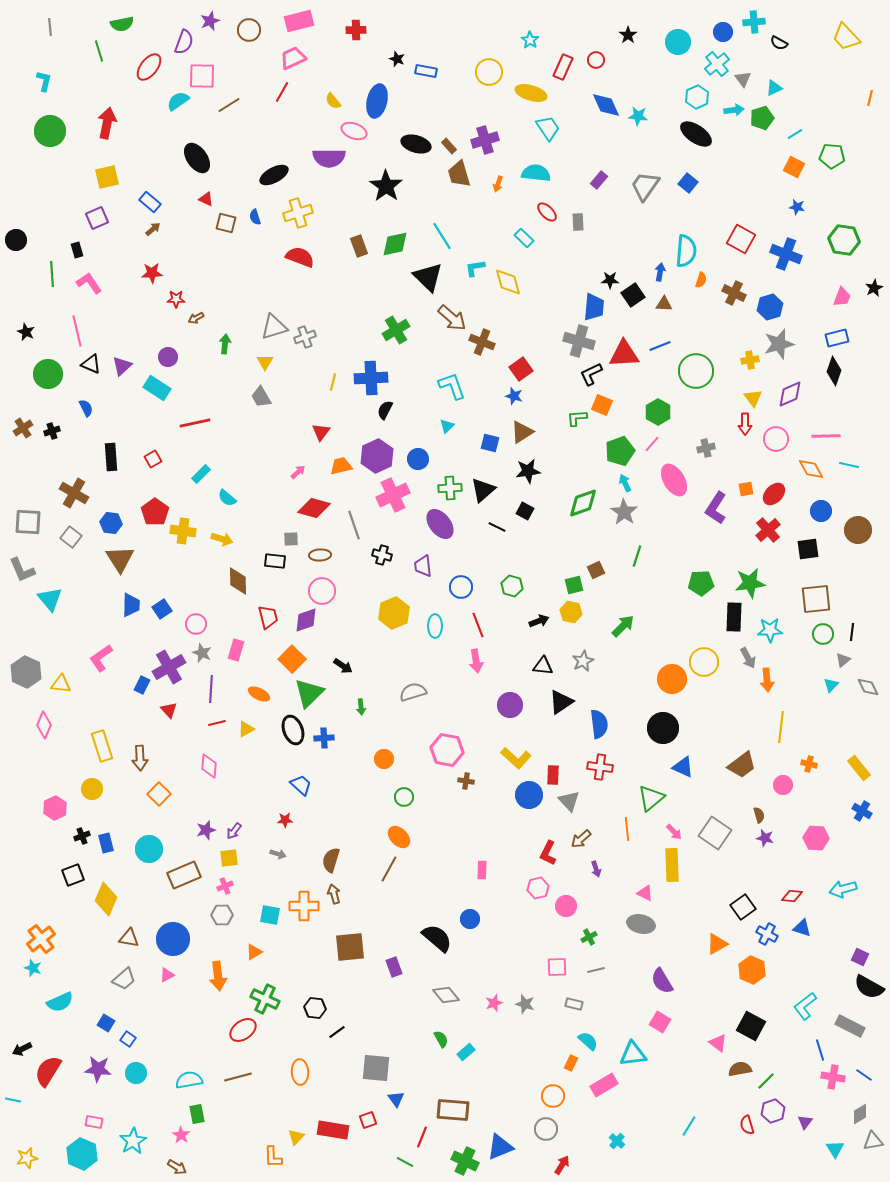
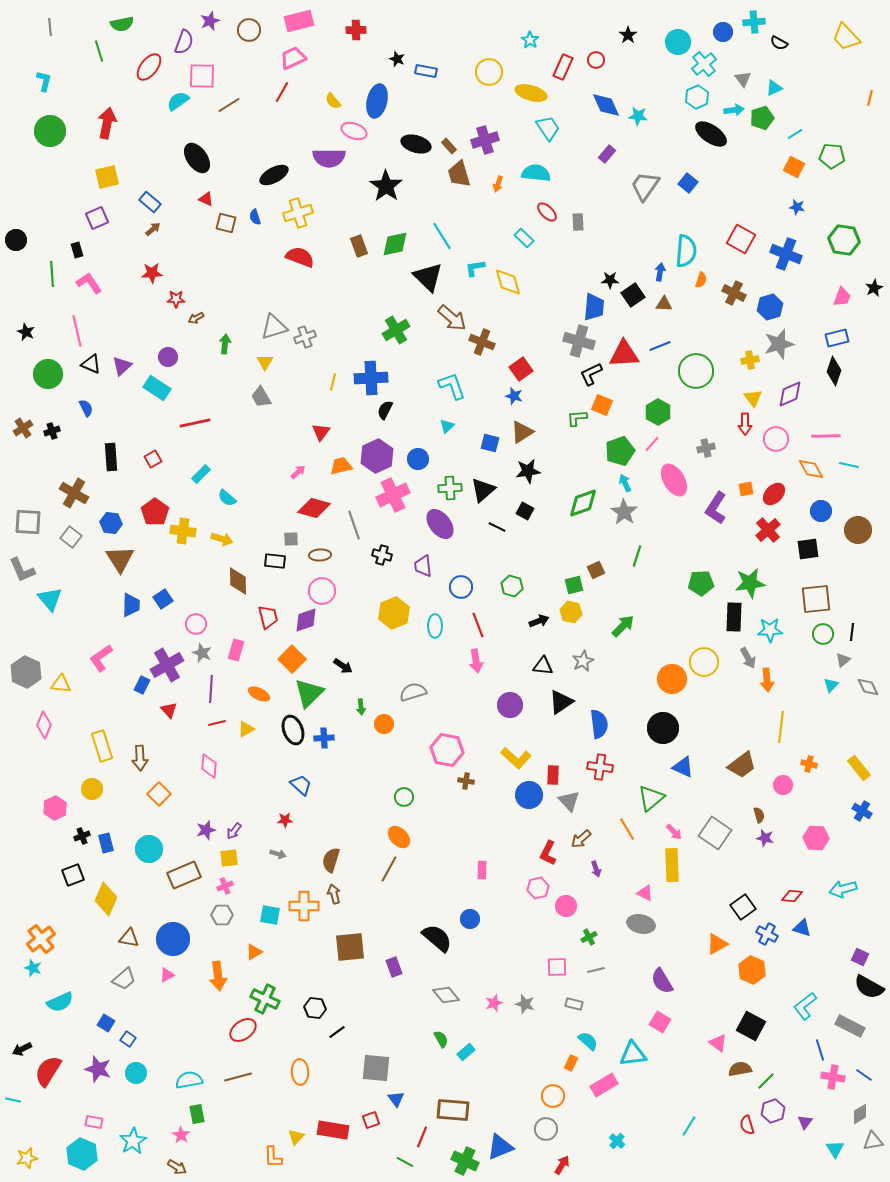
cyan cross at (717, 64): moved 13 px left
black ellipse at (696, 134): moved 15 px right
purple rectangle at (599, 180): moved 8 px right, 26 px up
blue square at (162, 609): moved 1 px right, 10 px up
purple cross at (169, 667): moved 2 px left, 2 px up
orange circle at (384, 759): moved 35 px up
orange line at (627, 829): rotated 25 degrees counterclockwise
purple star at (98, 1069): rotated 12 degrees clockwise
red square at (368, 1120): moved 3 px right
